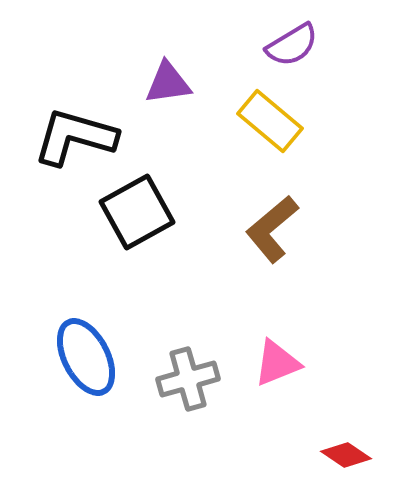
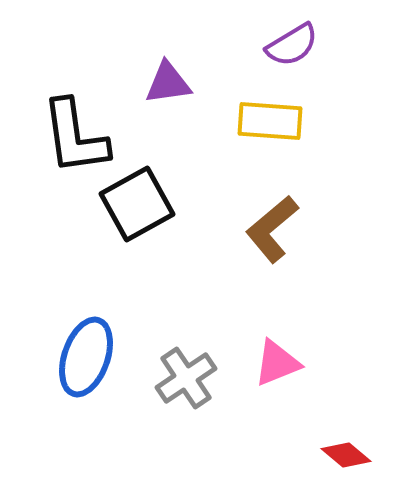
yellow rectangle: rotated 36 degrees counterclockwise
black L-shape: rotated 114 degrees counterclockwise
black square: moved 8 px up
blue ellipse: rotated 46 degrees clockwise
gray cross: moved 2 px left, 1 px up; rotated 18 degrees counterclockwise
red diamond: rotated 6 degrees clockwise
